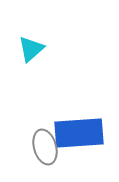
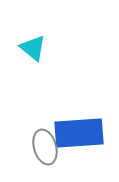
cyan triangle: moved 2 px right, 1 px up; rotated 40 degrees counterclockwise
